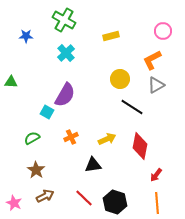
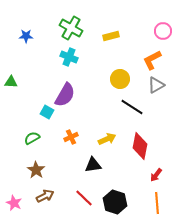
green cross: moved 7 px right, 8 px down
cyan cross: moved 3 px right, 4 px down; rotated 24 degrees counterclockwise
